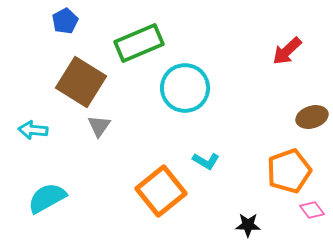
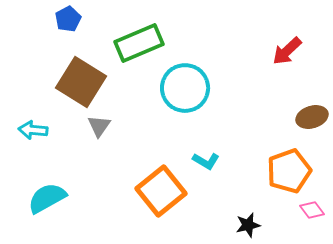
blue pentagon: moved 3 px right, 2 px up
black star: rotated 15 degrees counterclockwise
